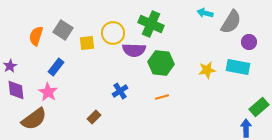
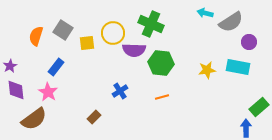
gray semicircle: rotated 25 degrees clockwise
